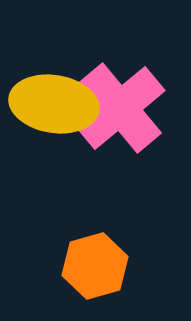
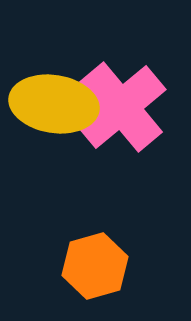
pink cross: moved 1 px right, 1 px up
